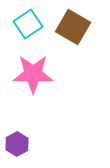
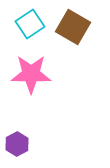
cyan square: moved 2 px right
pink star: moved 2 px left
